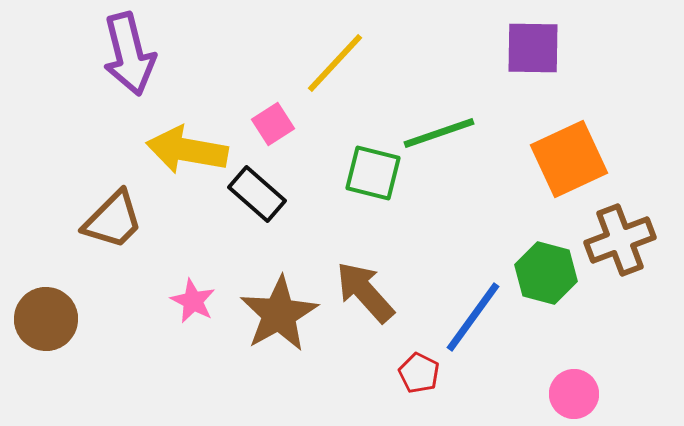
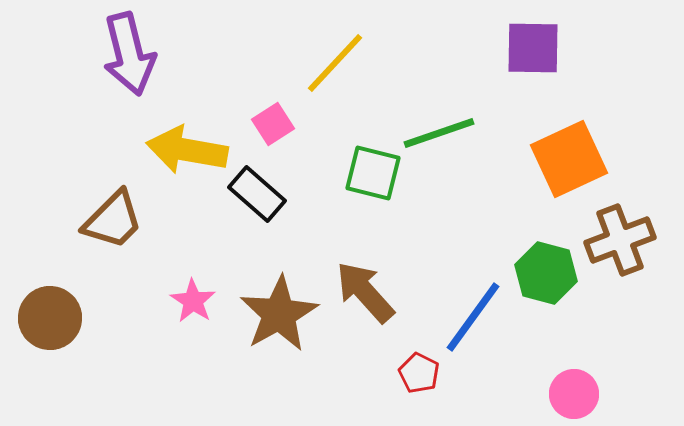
pink star: rotated 6 degrees clockwise
brown circle: moved 4 px right, 1 px up
